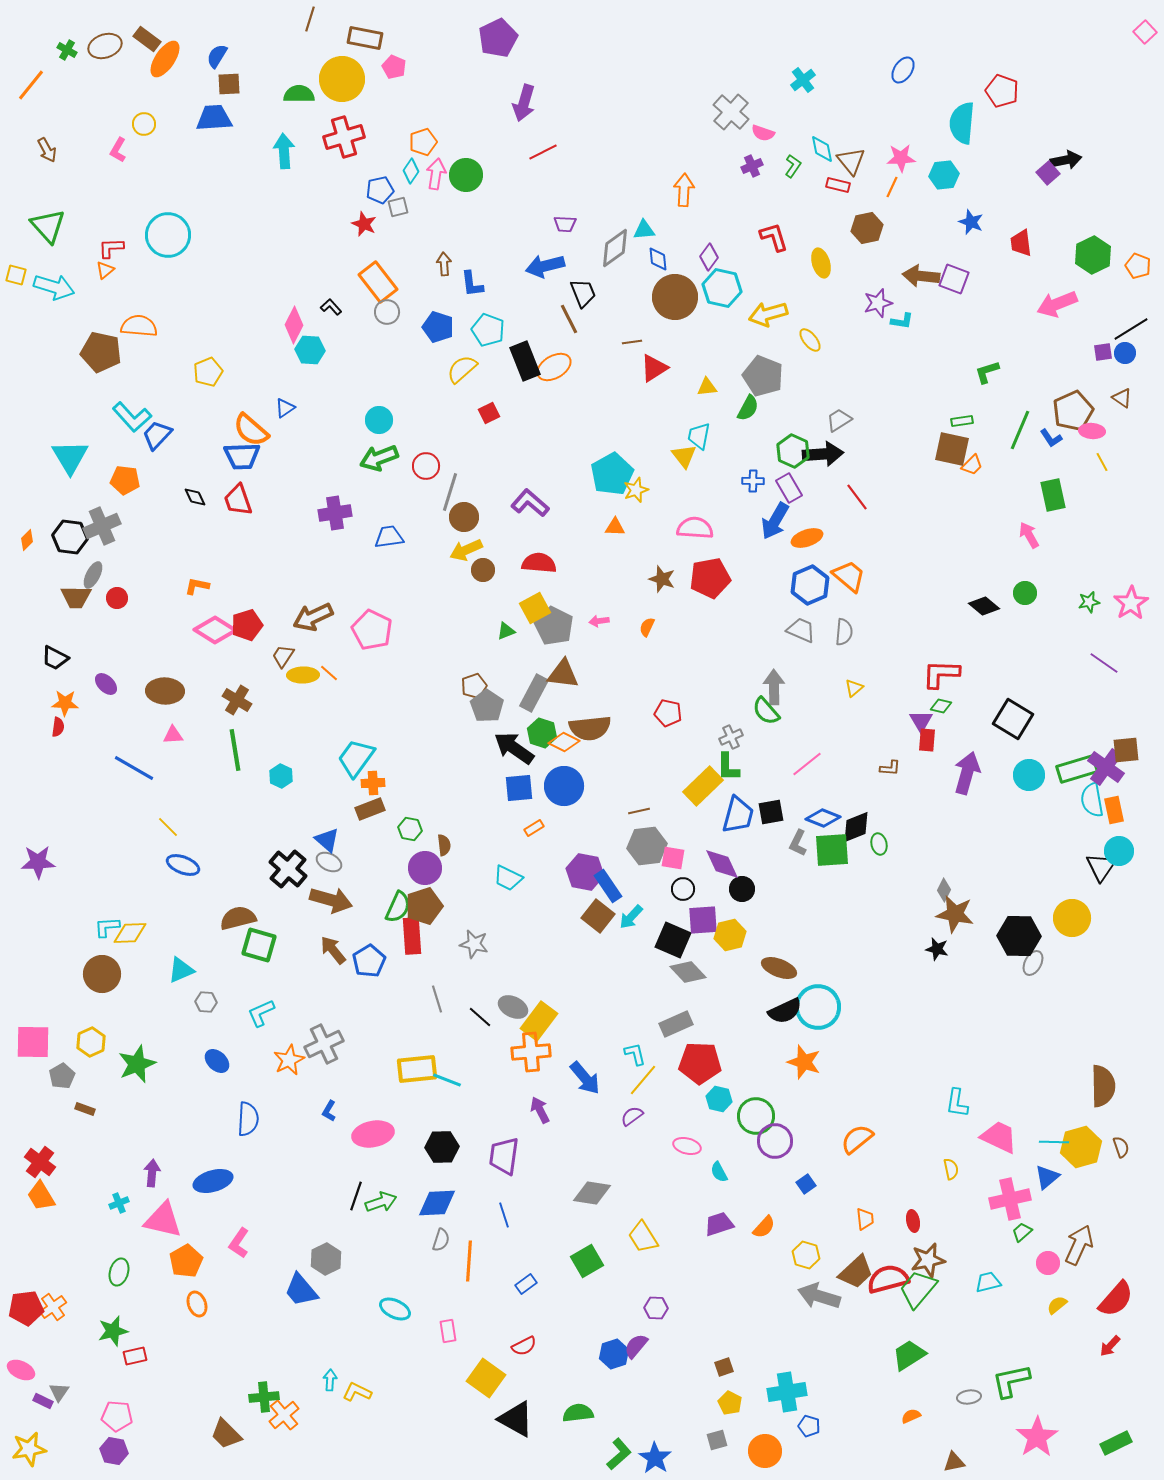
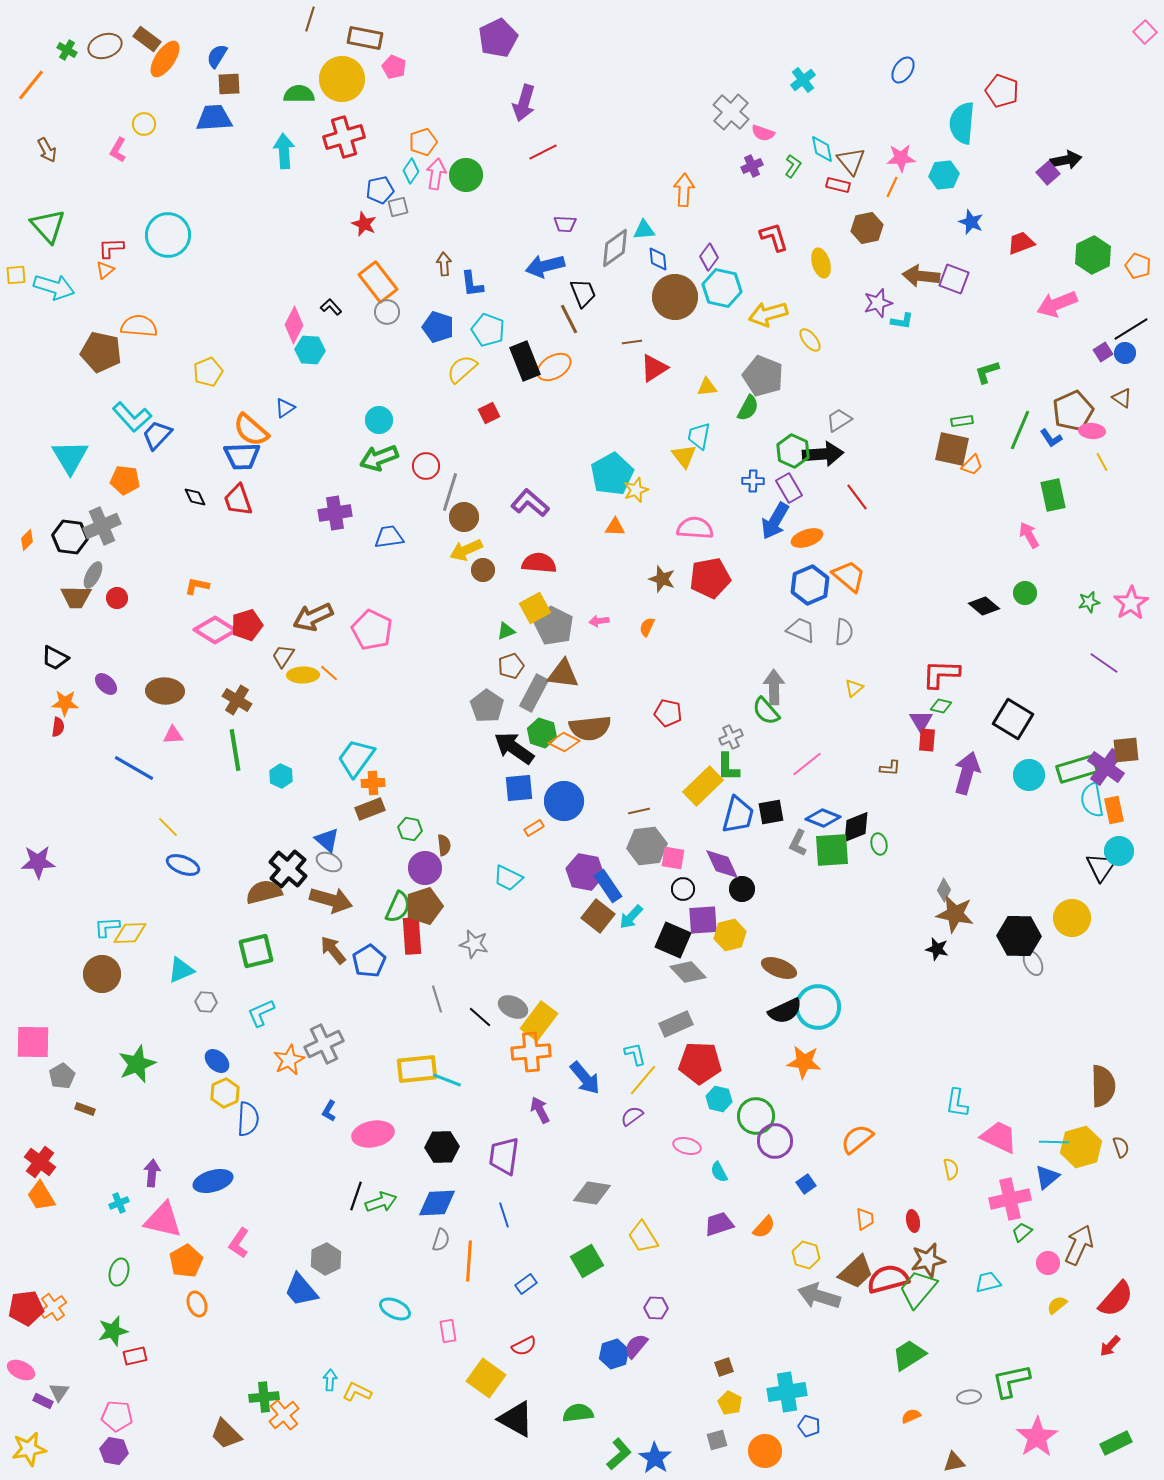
red trapezoid at (1021, 243): rotated 76 degrees clockwise
yellow square at (16, 275): rotated 20 degrees counterclockwise
purple square at (1103, 352): rotated 24 degrees counterclockwise
brown pentagon at (474, 686): moved 37 px right, 20 px up
blue circle at (564, 786): moved 15 px down
brown semicircle at (238, 918): moved 26 px right, 26 px up
green square at (259, 945): moved 3 px left, 6 px down; rotated 30 degrees counterclockwise
gray ellipse at (1033, 963): rotated 55 degrees counterclockwise
yellow hexagon at (91, 1042): moved 134 px right, 51 px down
orange star at (804, 1062): rotated 12 degrees counterclockwise
